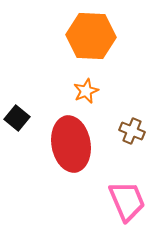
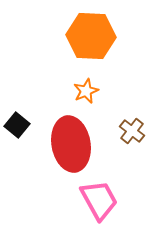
black square: moved 7 px down
brown cross: rotated 15 degrees clockwise
pink trapezoid: moved 28 px left, 1 px up; rotated 6 degrees counterclockwise
